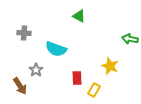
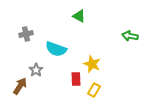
gray cross: moved 2 px right, 1 px down; rotated 16 degrees counterclockwise
green arrow: moved 3 px up
yellow star: moved 18 px left, 2 px up
red rectangle: moved 1 px left, 1 px down
brown arrow: rotated 114 degrees counterclockwise
